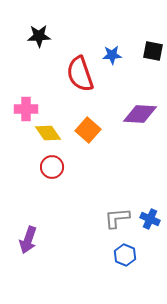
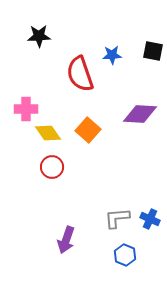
purple arrow: moved 38 px right
